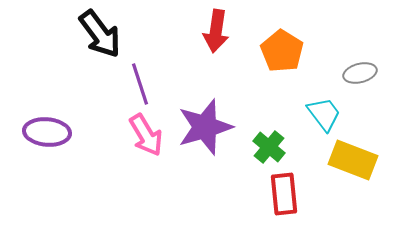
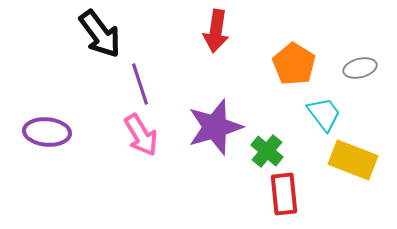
orange pentagon: moved 12 px right, 13 px down
gray ellipse: moved 5 px up
purple star: moved 10 px right
pink arrow: moved 5 px left
green cross: moved 2 px left, 4 px down
